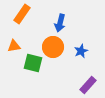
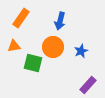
orange rectangle: moved 1 px left, 4 px down
blue arrow: moved 2 px up
